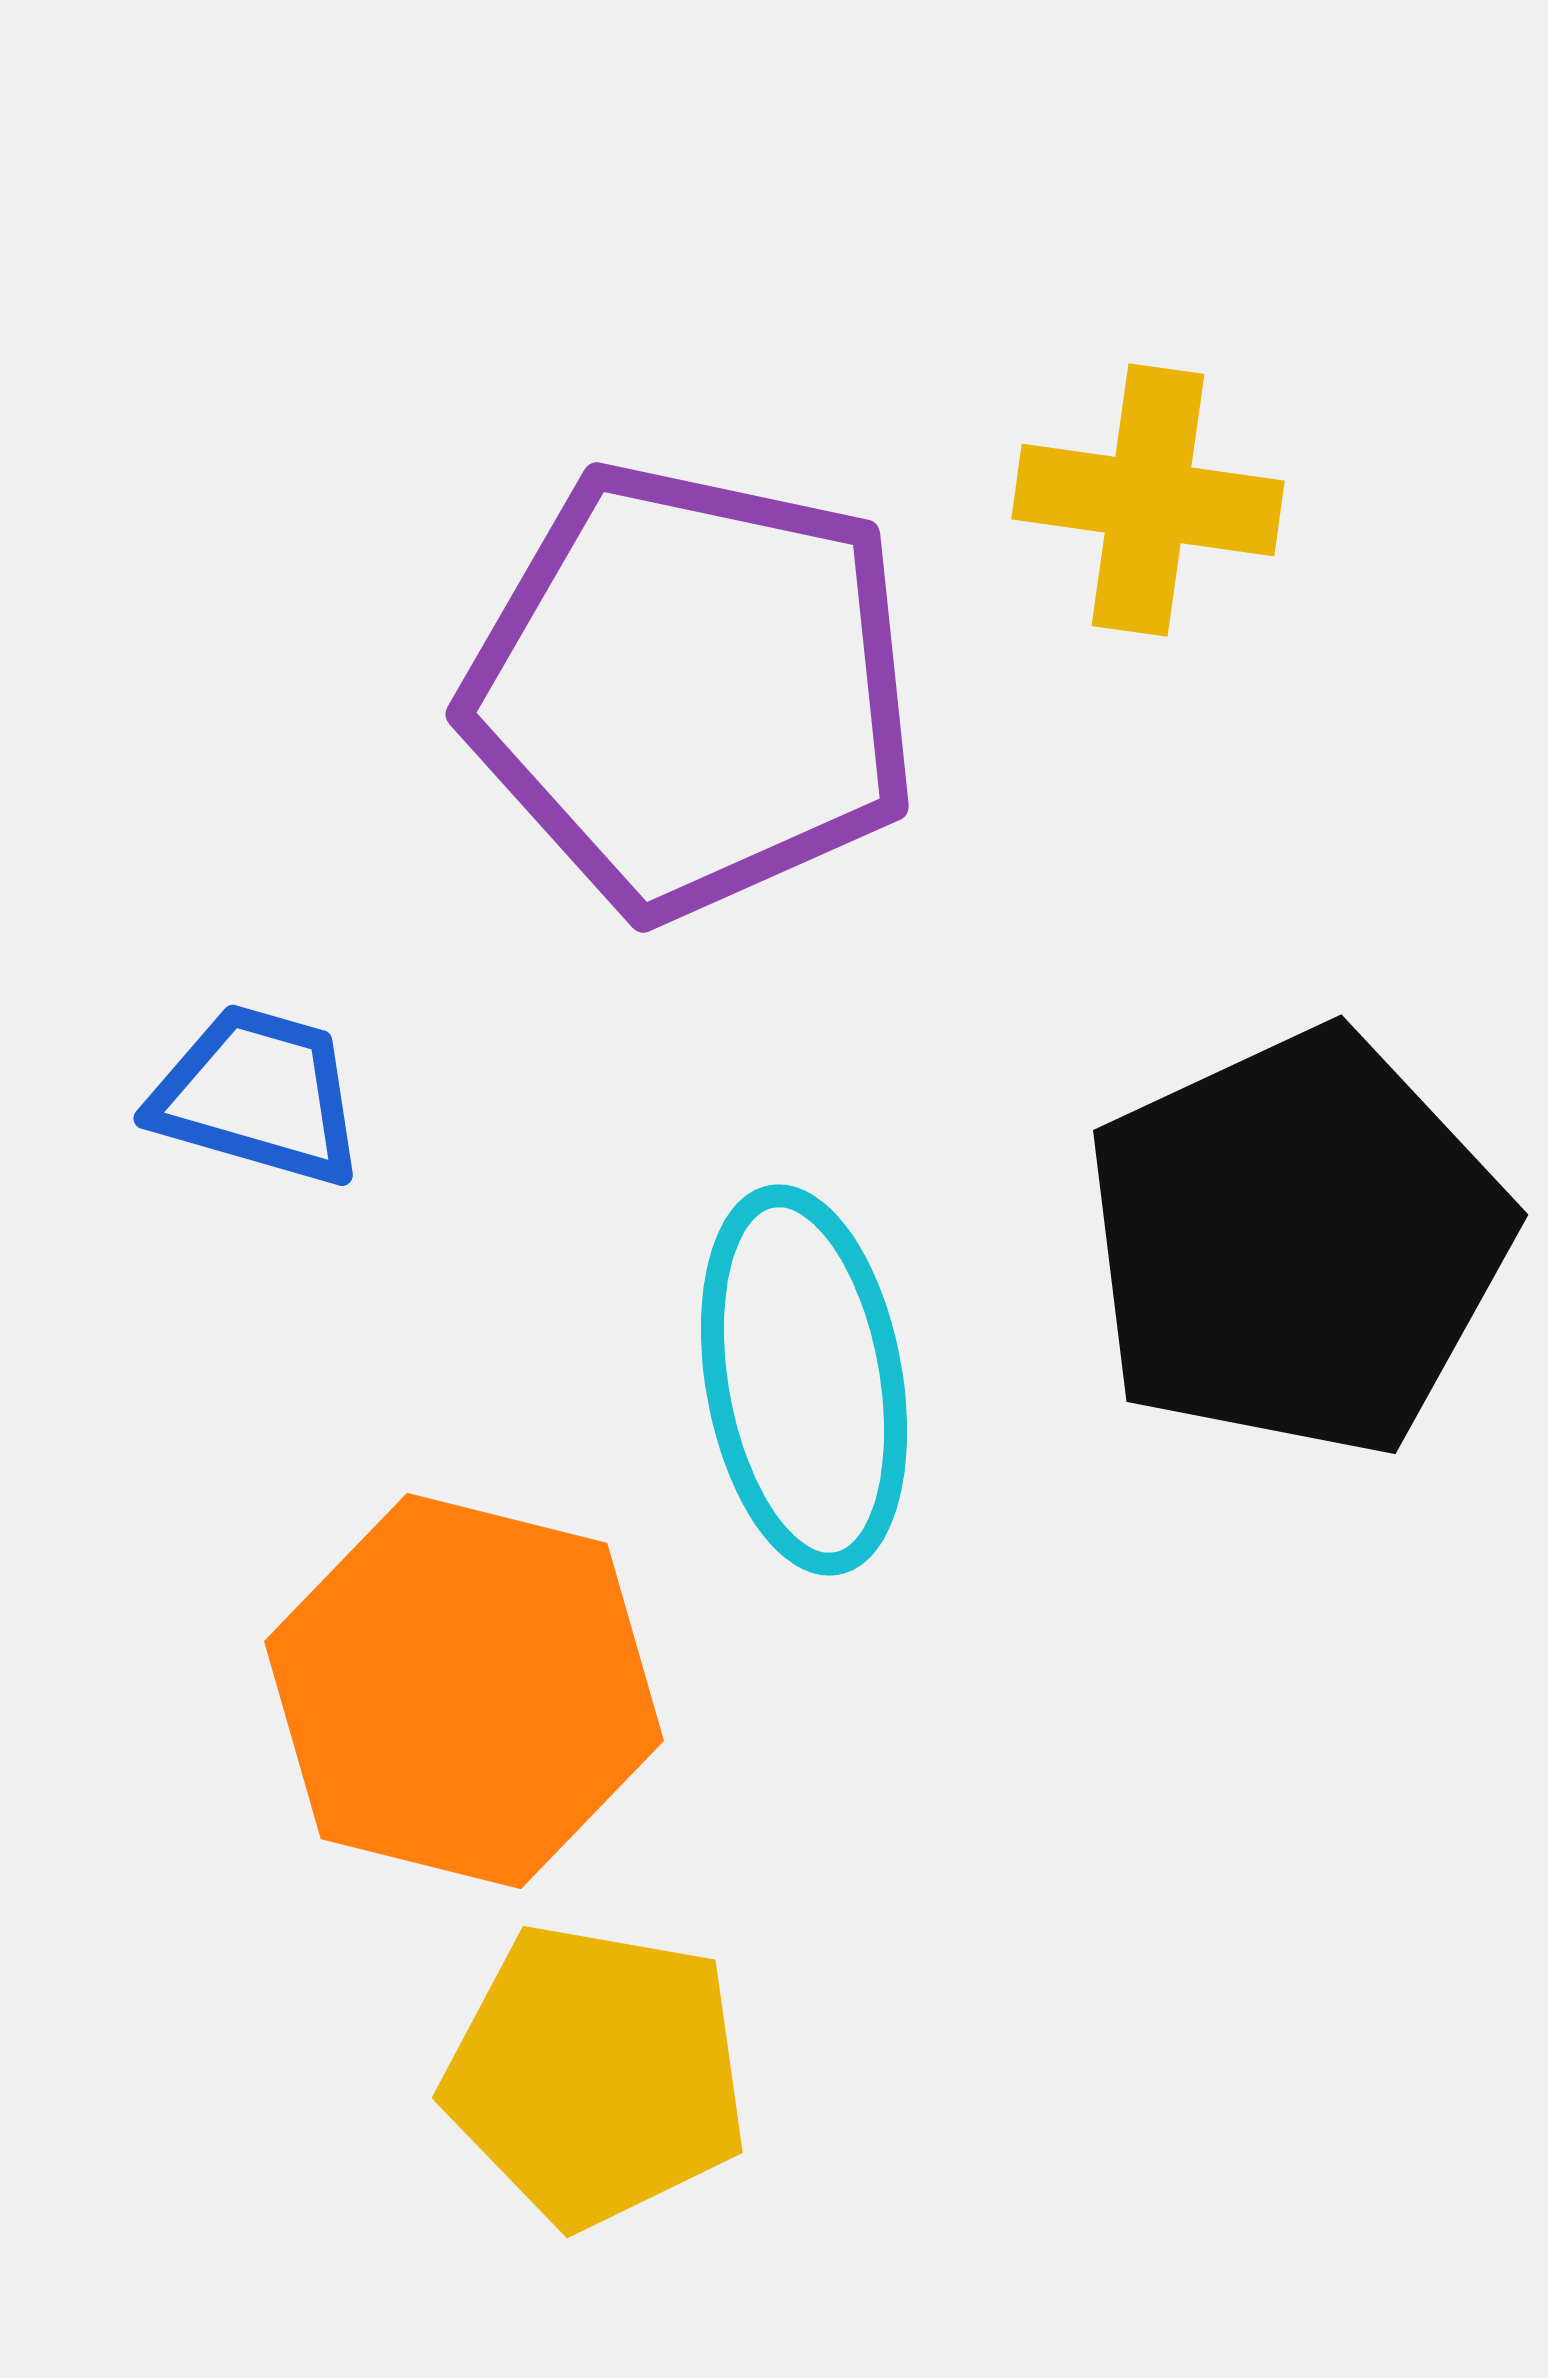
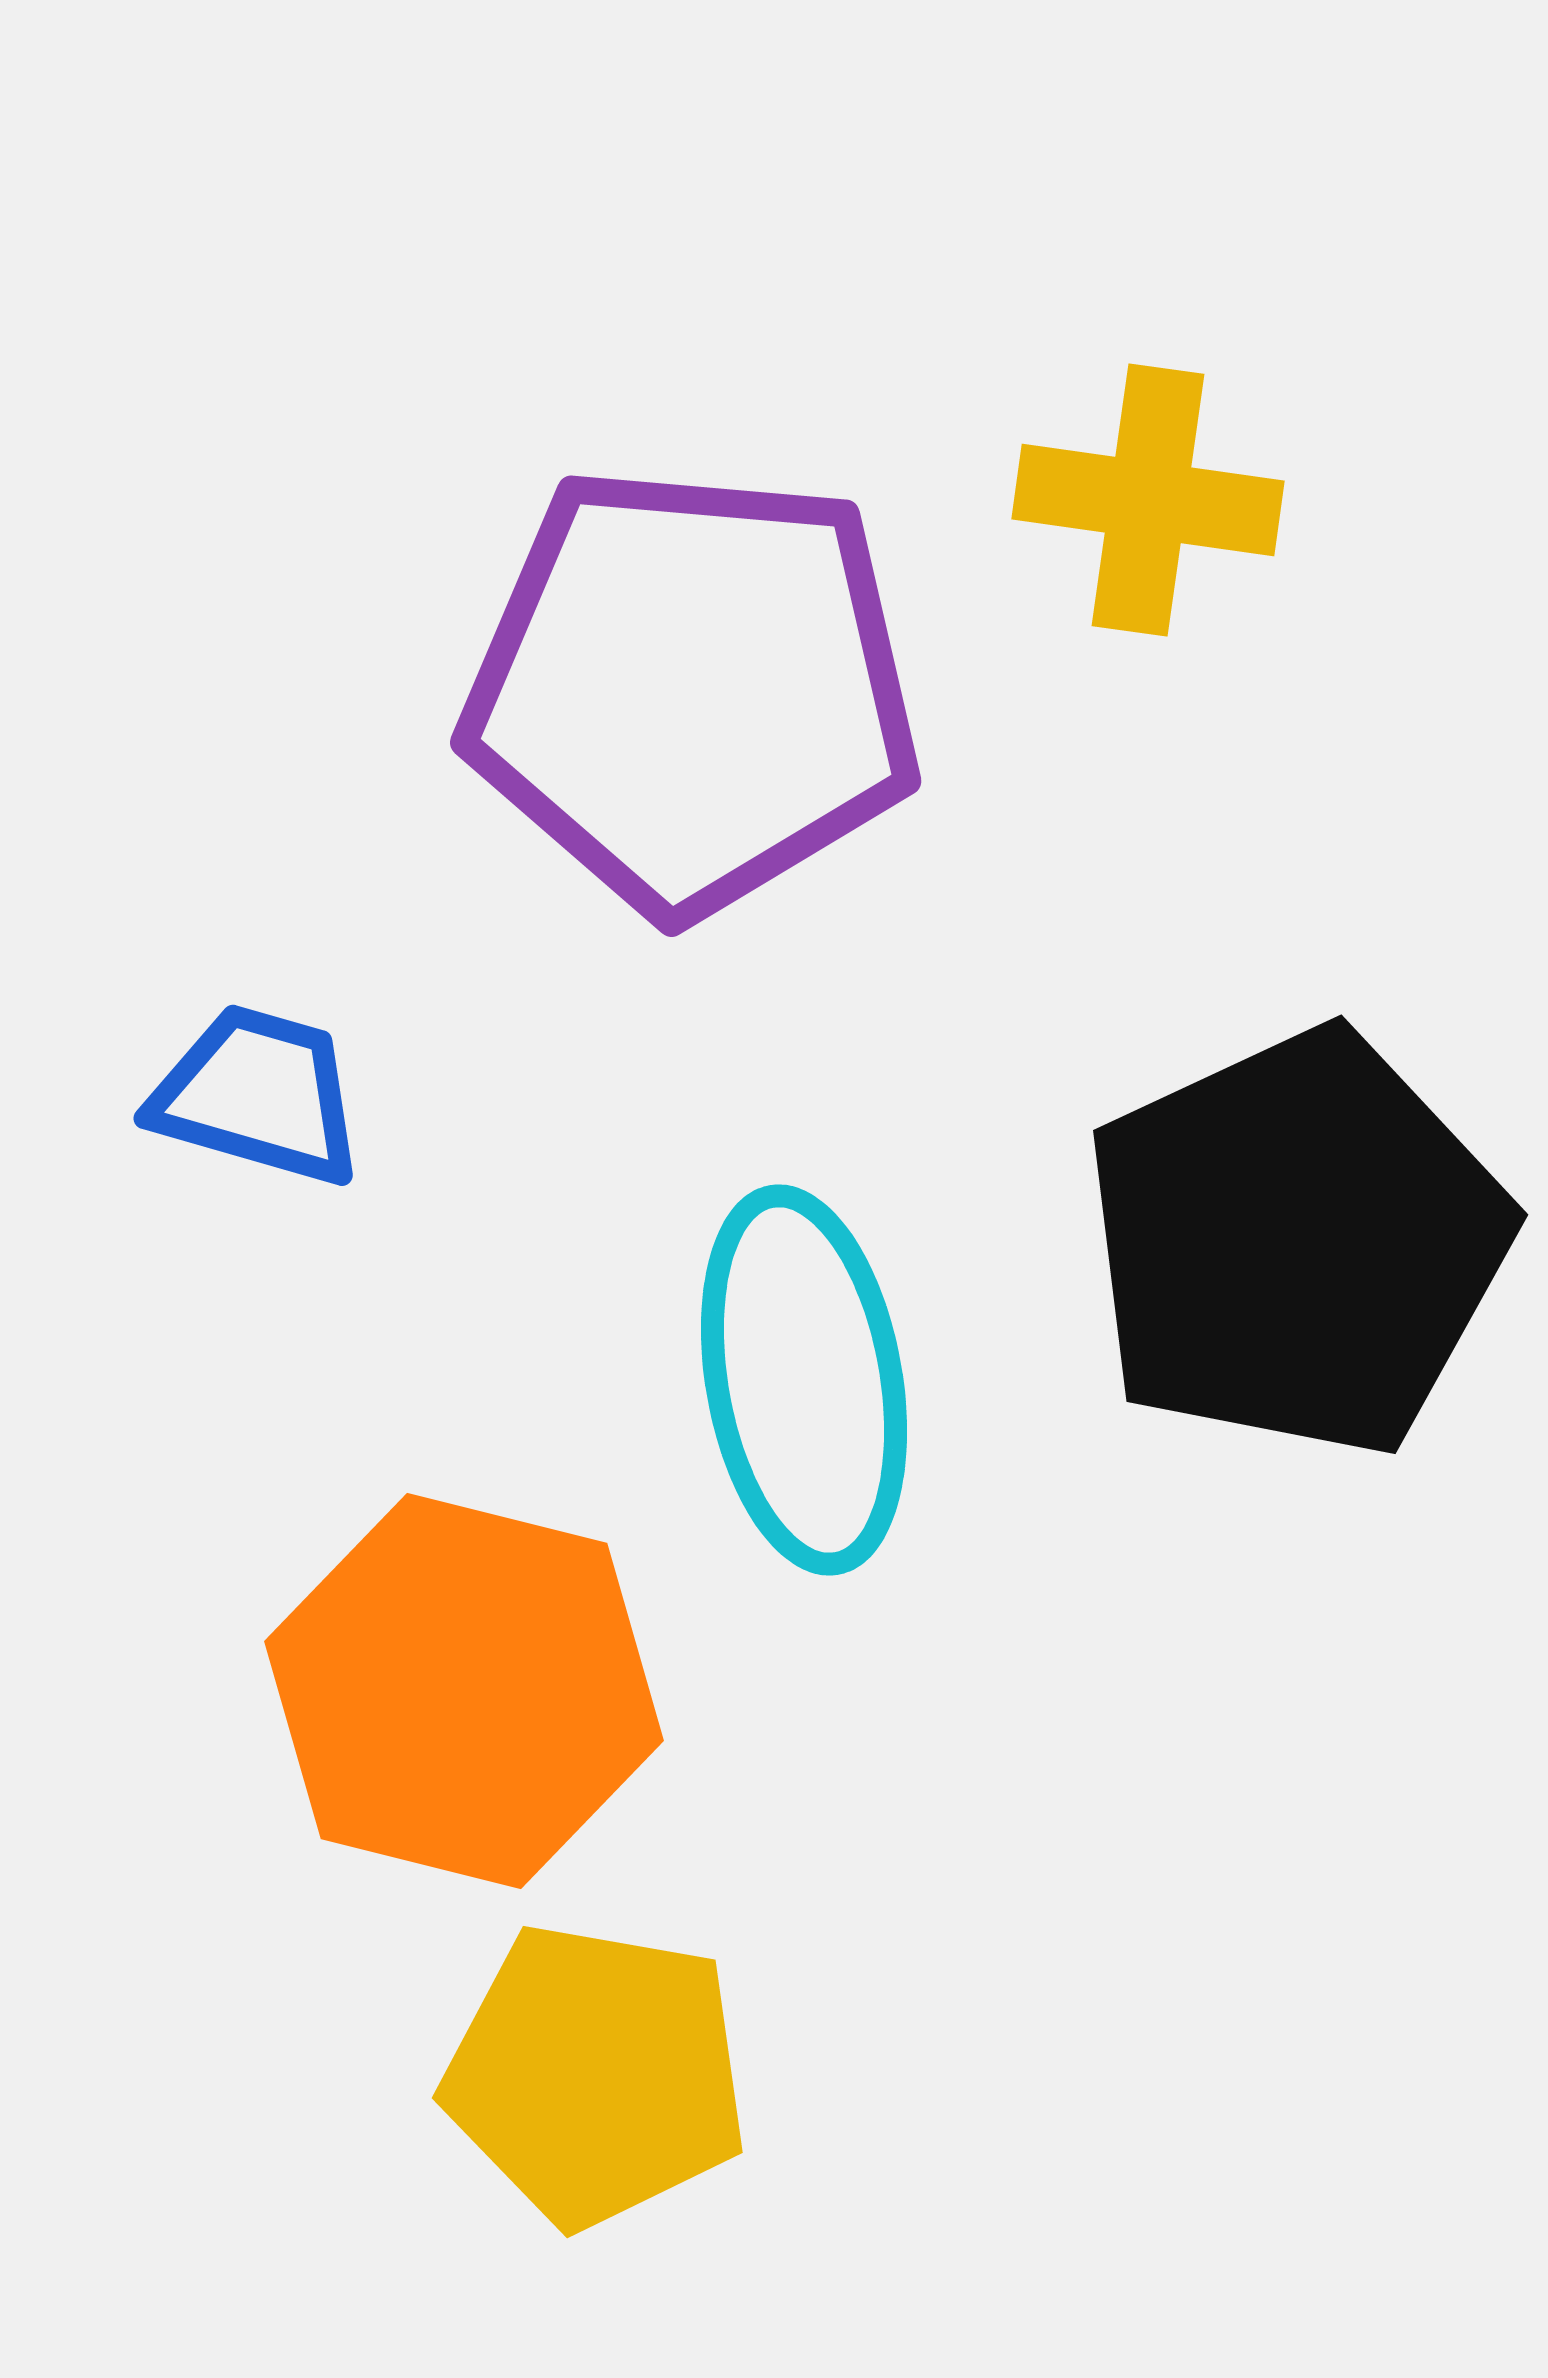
purple pentagon: rotated 7 degrees counterclockwise
